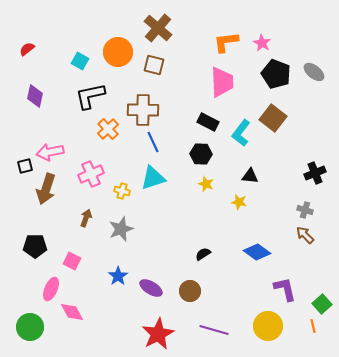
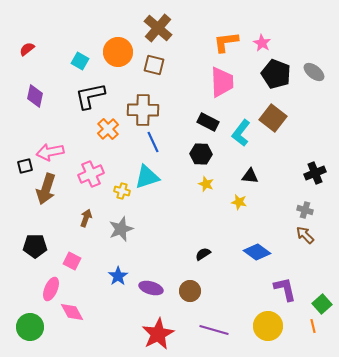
cyan triangle at (153, 178): moved 6 px left, 1 px up
purple ellipse at (151, 288): rotated 15 degrees counterclockwise
